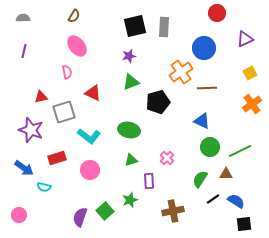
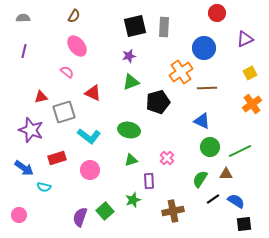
pink semicircle at (67, 72): rotated 40 degrees counterclockwise
green star at (130, 200): moved 3 px right
